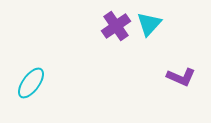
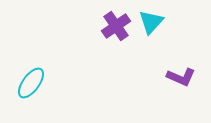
cyan triangle: moved 2 px right, 2 px up
